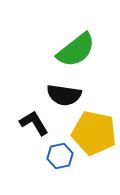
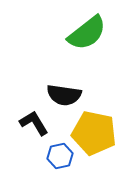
green semicircle: moved 11 px right, 17 px up
